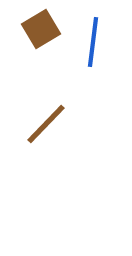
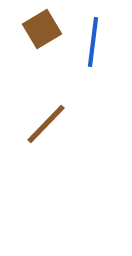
brown square: moved 1 px right
